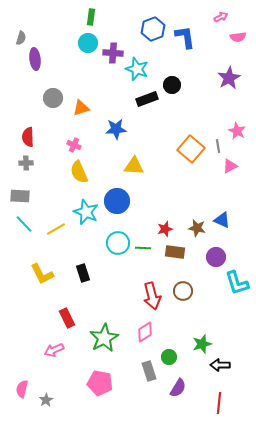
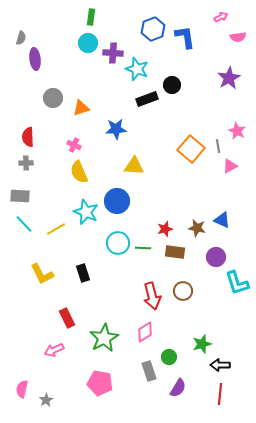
red line at (219, 403): moved 1 px right, 9 px up
